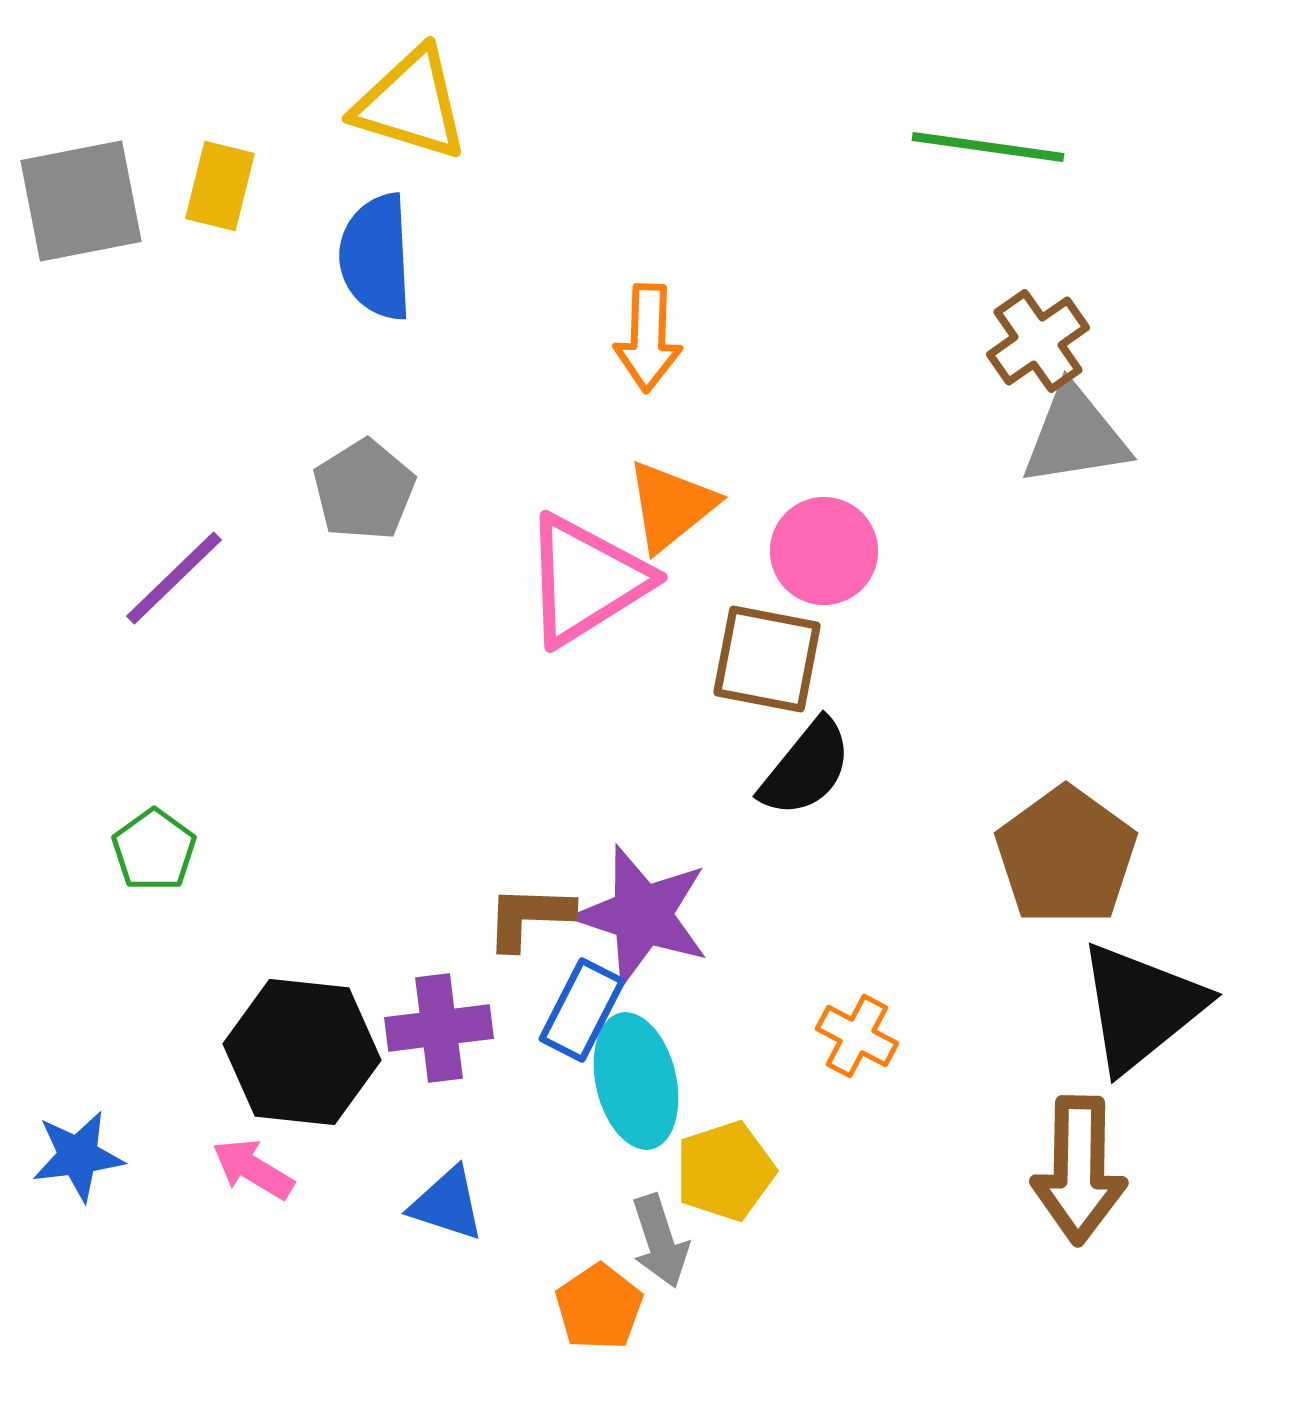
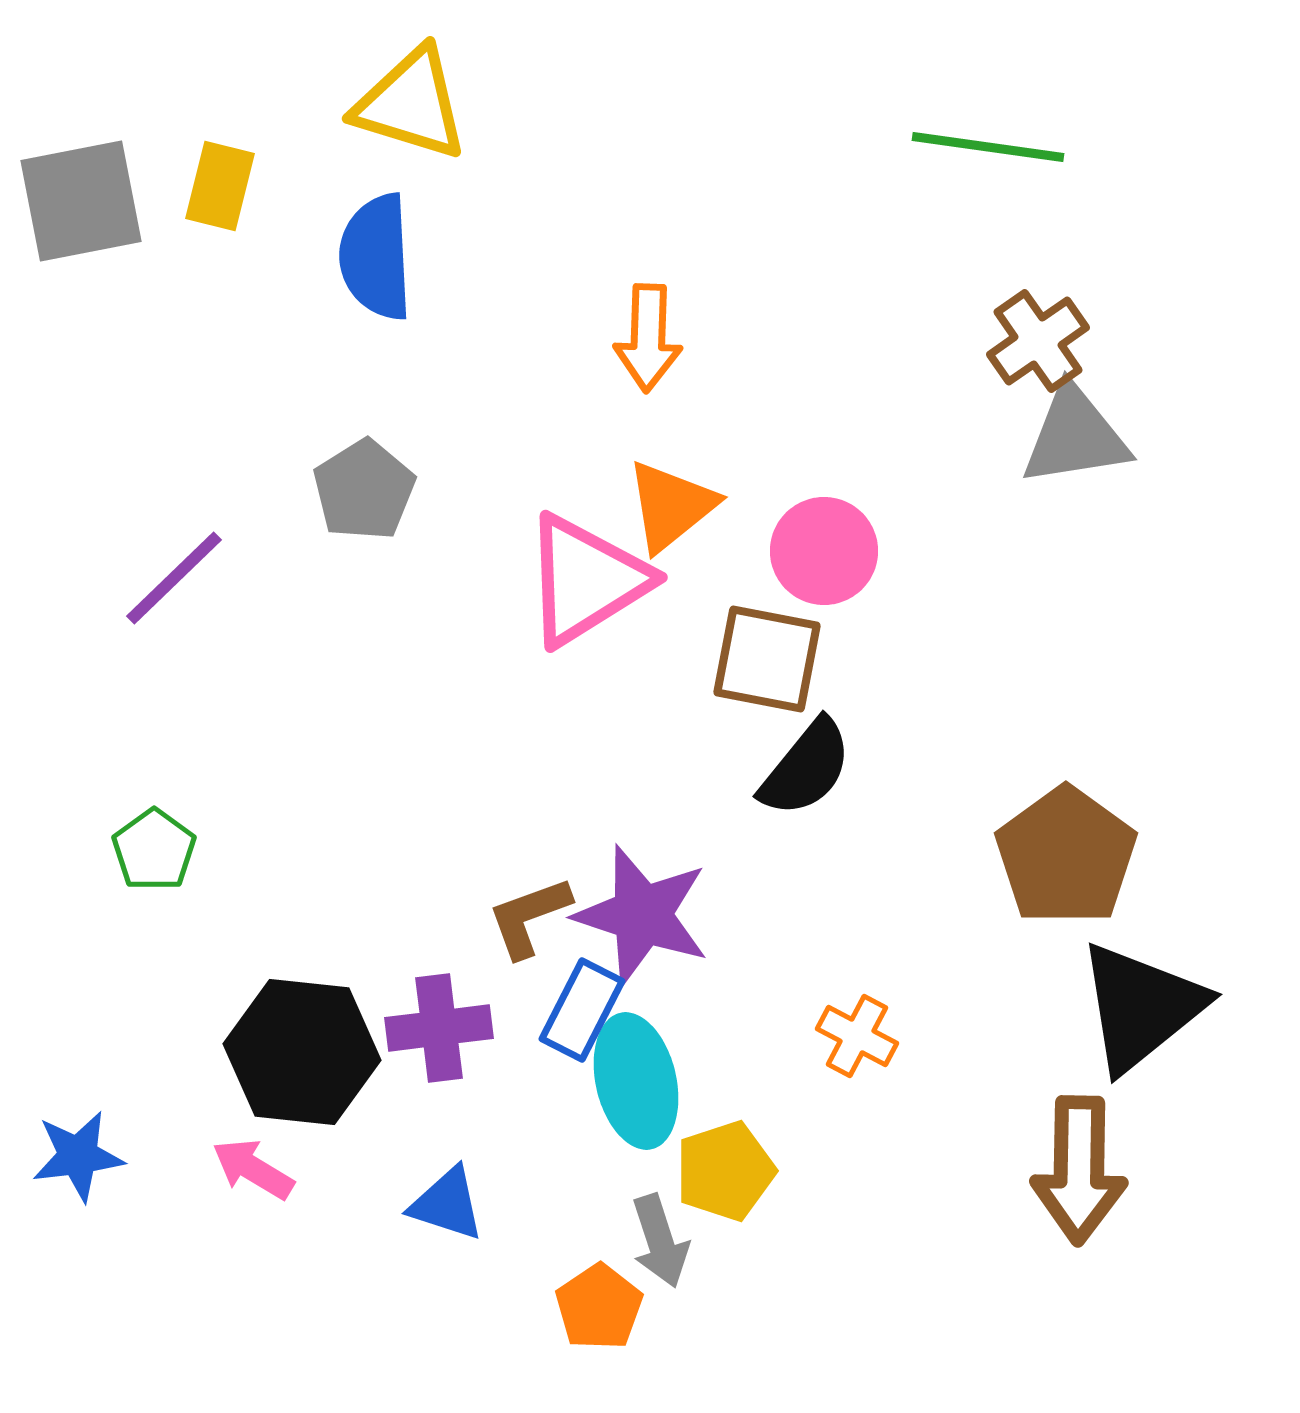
brown L-shape: rotated 22 degrees counterclockwise
